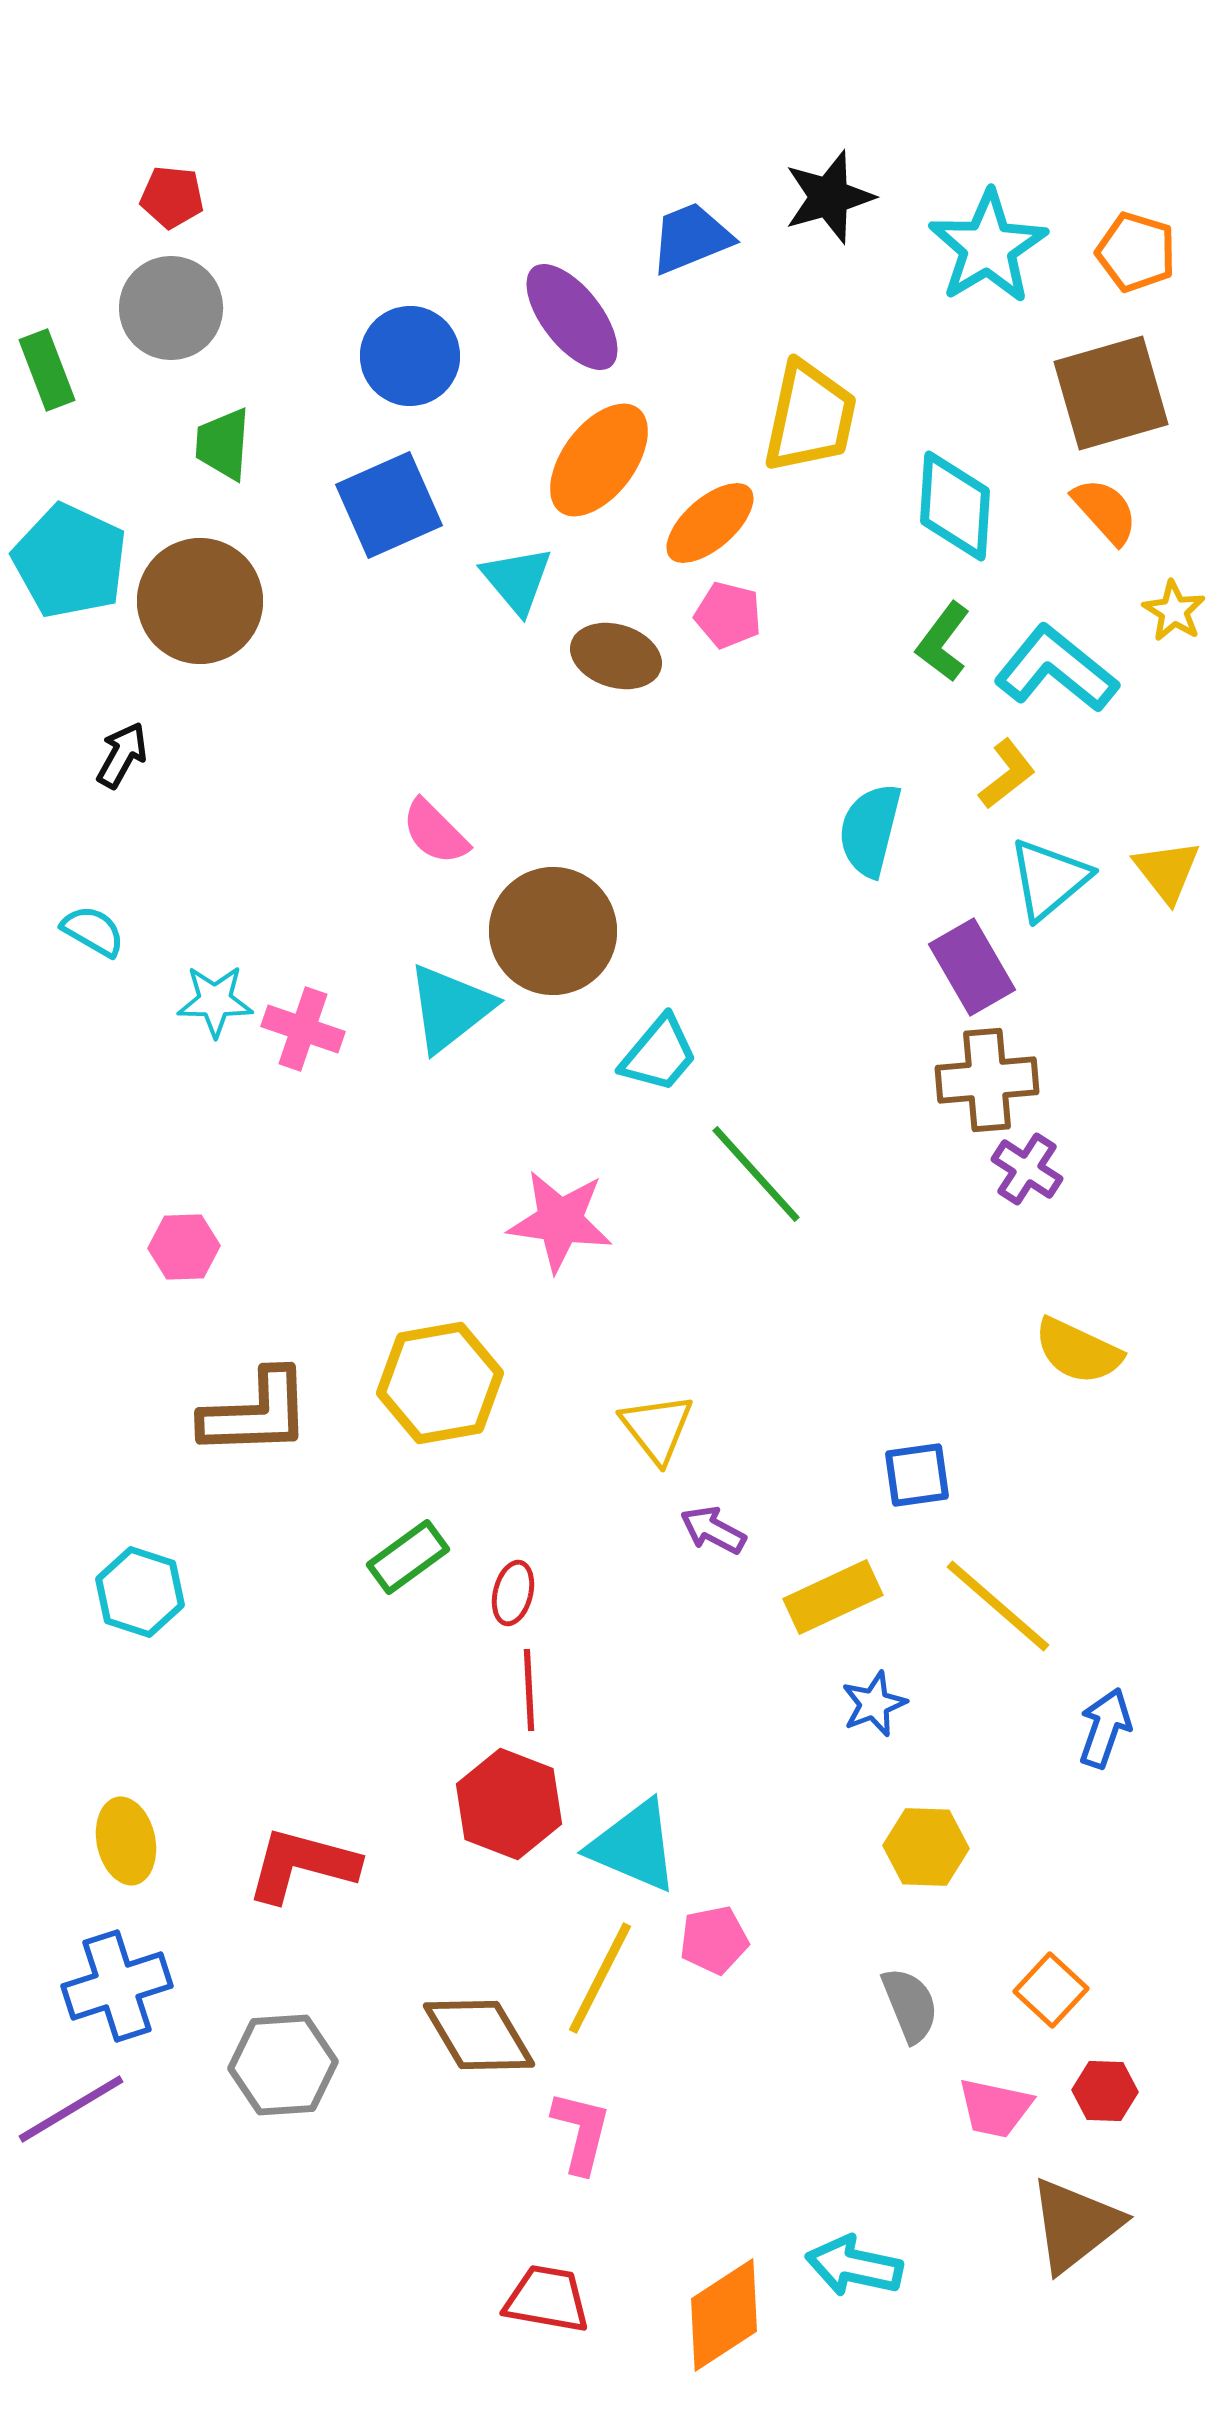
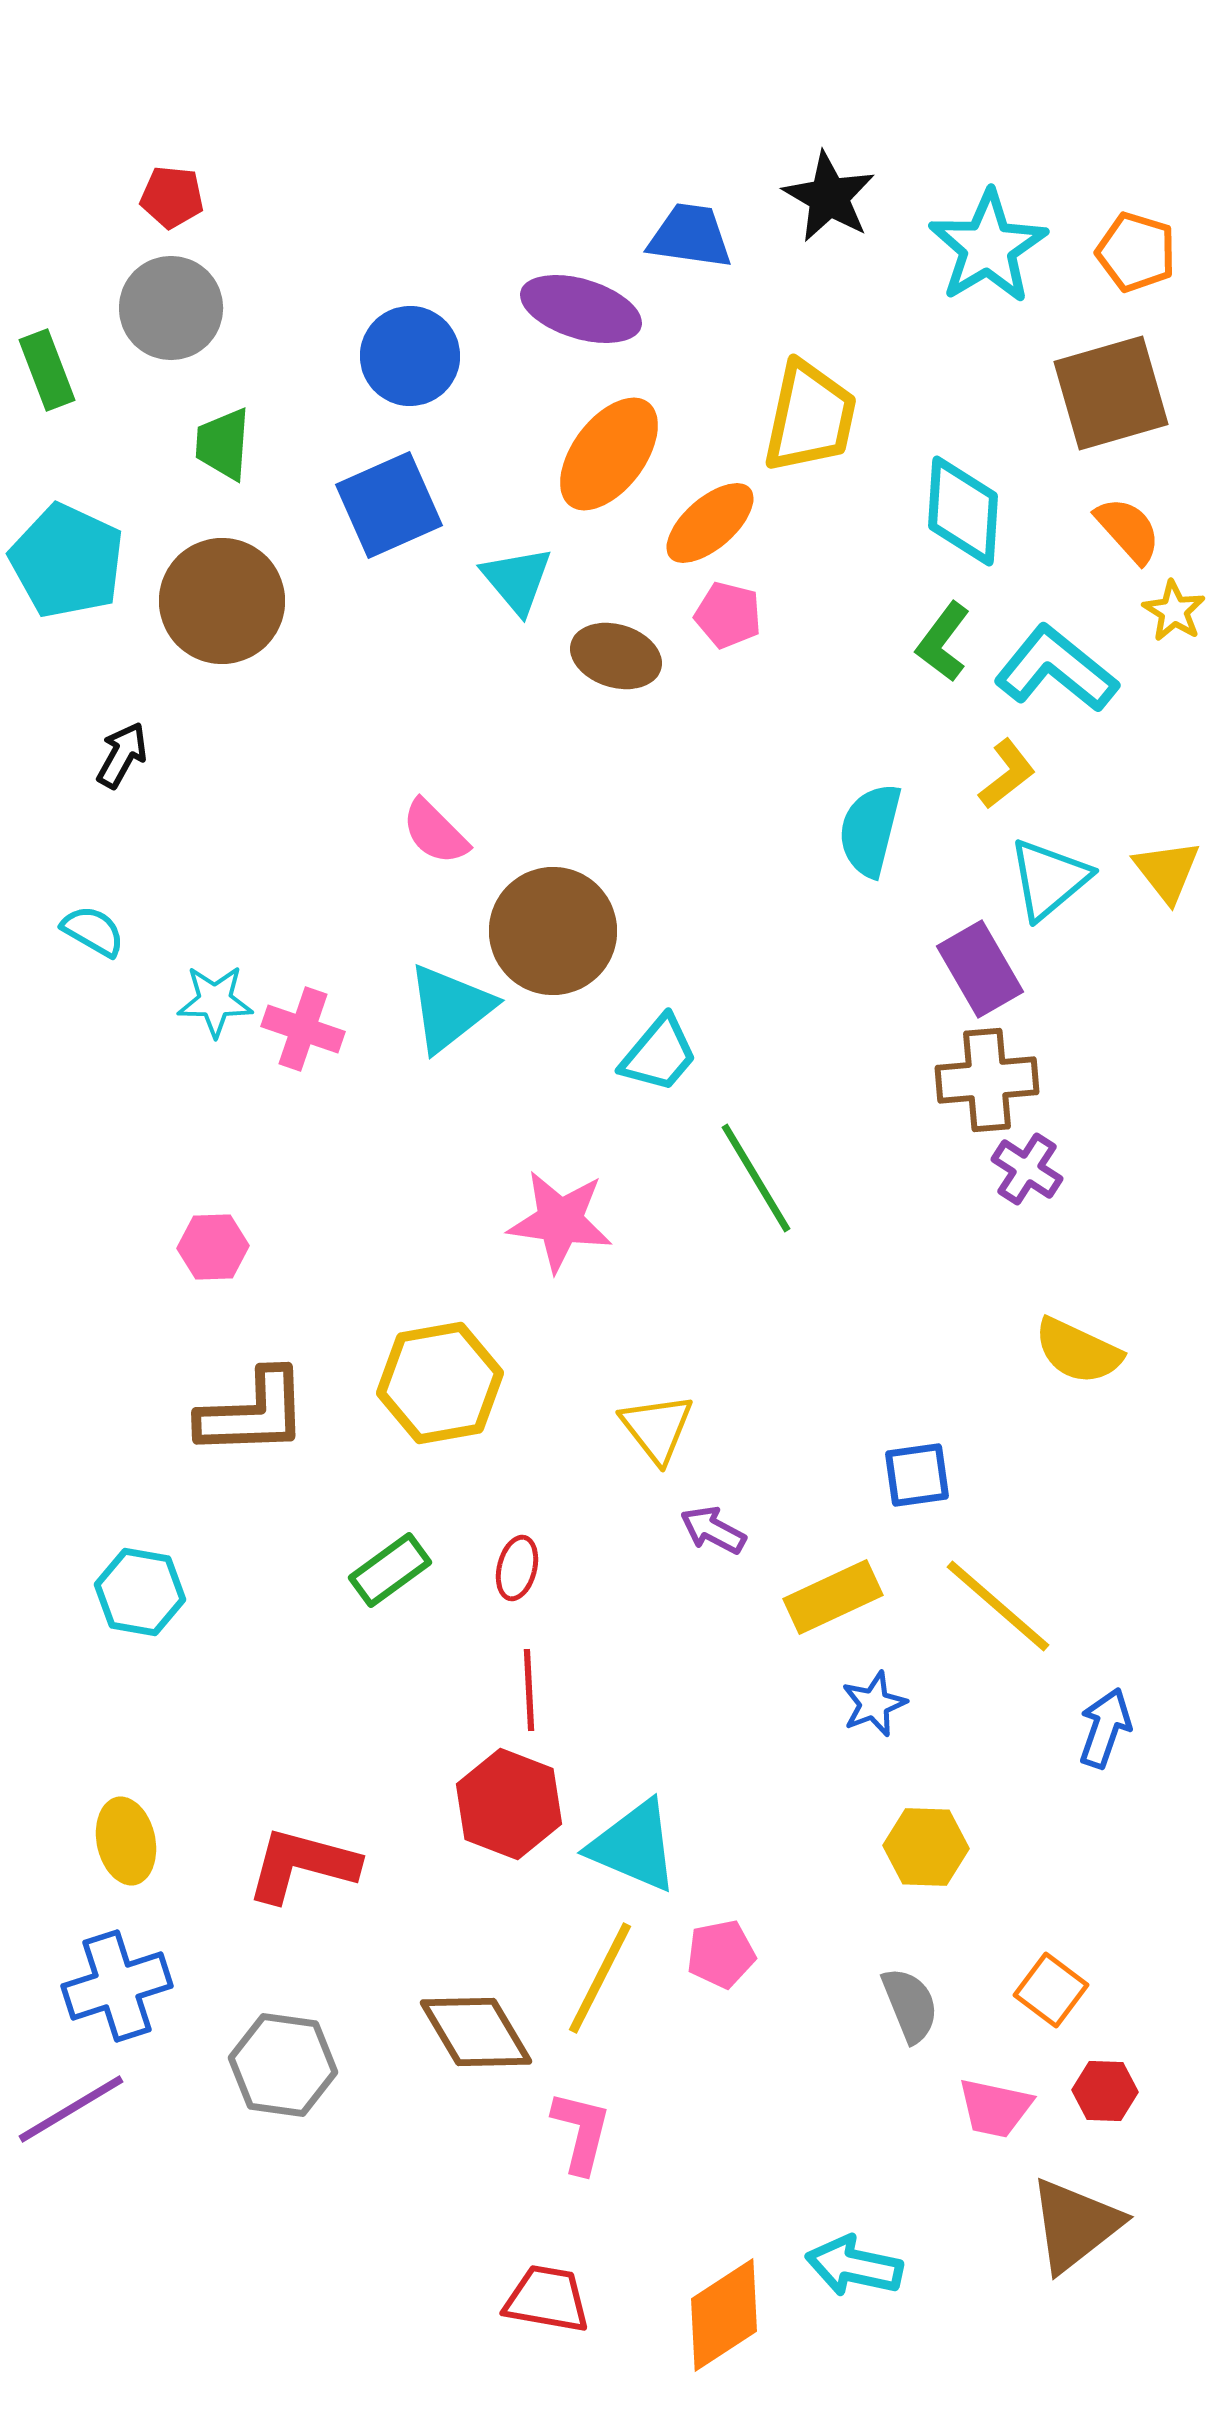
black star at (829, 197): rotated 26 degrees counterclockwise
blue trapezoid at (691, 238): moved 1 px left, 2 px up; rotated 30 degrees clockwise
purple ellipse at (572, 317): moved 9 px right, 8 px up; rotated 35 degrees counterclockwise
orange ellipse at (599, 460): moved 10 px right, 6 px up
cyan diamond at (955, 506): moved 8 px right, 5 px down
orange semicircle at (1105, 511): moved 23 px right, 19 px down
cyan pentagon at (70, 561): moved 3 px left
brown circle at (200, 601): moved 22 px right
purple rectangle at (972, 967): moved 8 px right, 2 px down
green line at (756, 1174): moved 4 px down; rotated 11 degrees clockwise
pink hexagon at (184, 1247): moved 29 px right
brown L-shape at (256, 1413): moved 3 px left
green rectangle at (408, 1557): moved 18 px left, 13 px down
cyan hexagon at (140, 1592): rotated 8 degrees counterclockwise
red ellipse at (513, 1593): moved 4 px right, 25 px up
pink pentagon at (714, 1940): moved 7 px right, 14 px down
orange square at (1051, 1990): rotated 6 degrees counterclockwise
brown diamond at (479, 2035): moved 3 px left, 3 px up
gray hexagon at (283, 2065): rotated 12 degrees clockwise
